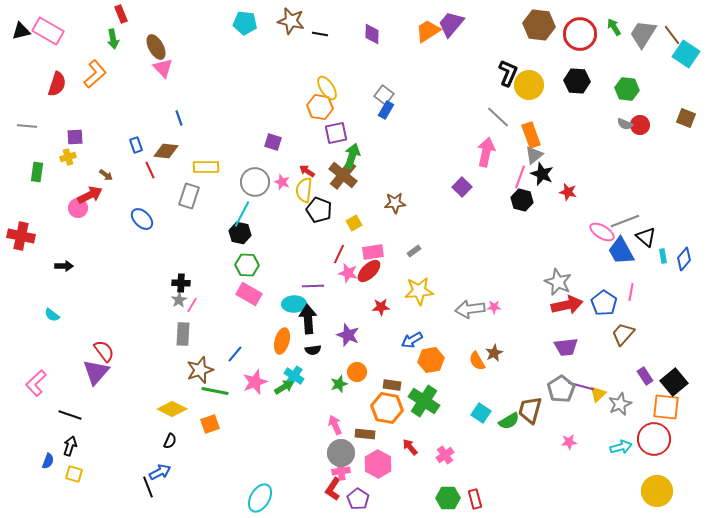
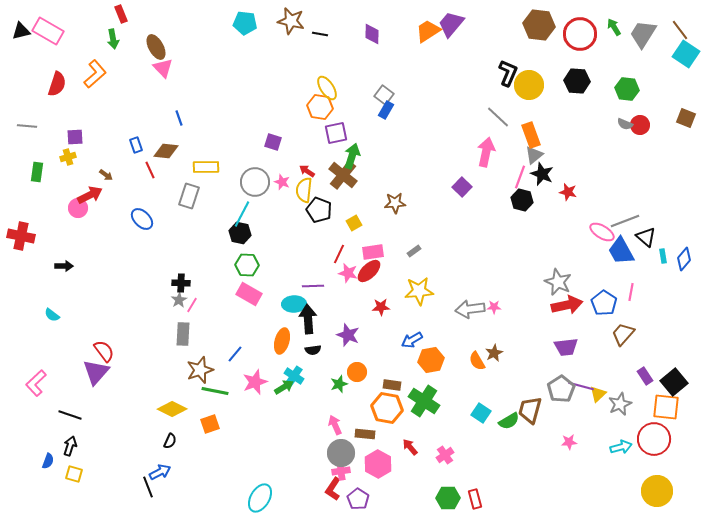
brown line at (672, 35): moved 8 px right, 5 px up
